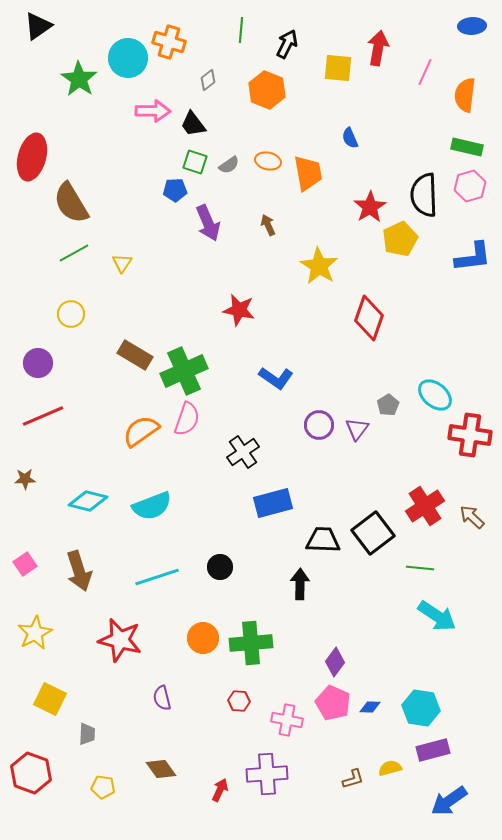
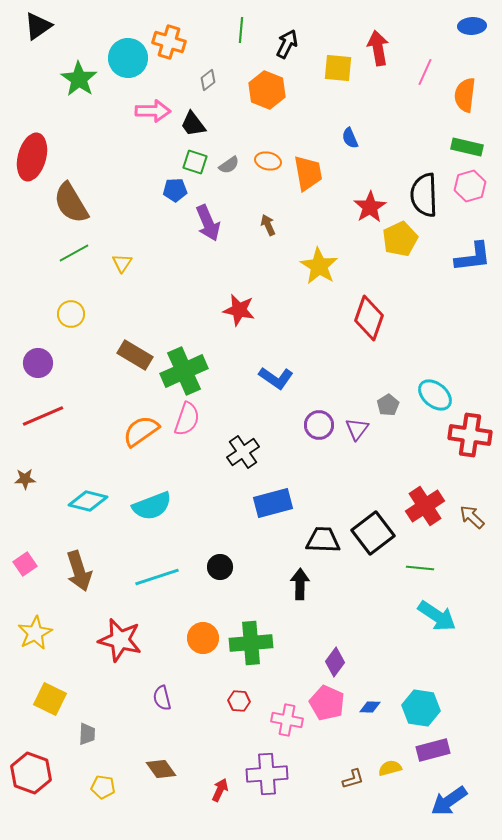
red arrow at (378, 48): rotated 20 degrees counterclockwise
pink pentagon at (333, 703): moved 6 px left
